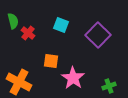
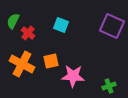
green semicircle: rotated 140 degrees counterclockwise
purple square: moved 14 px right, 9 px up; rotated 20 degrees counterclockwise
orange square: rotated 21 degrees counterclockwise
pink star: moved 2 px up; rotated 30 degrees counterclockwise
orange cross: moved 3 px right, 18 px up
